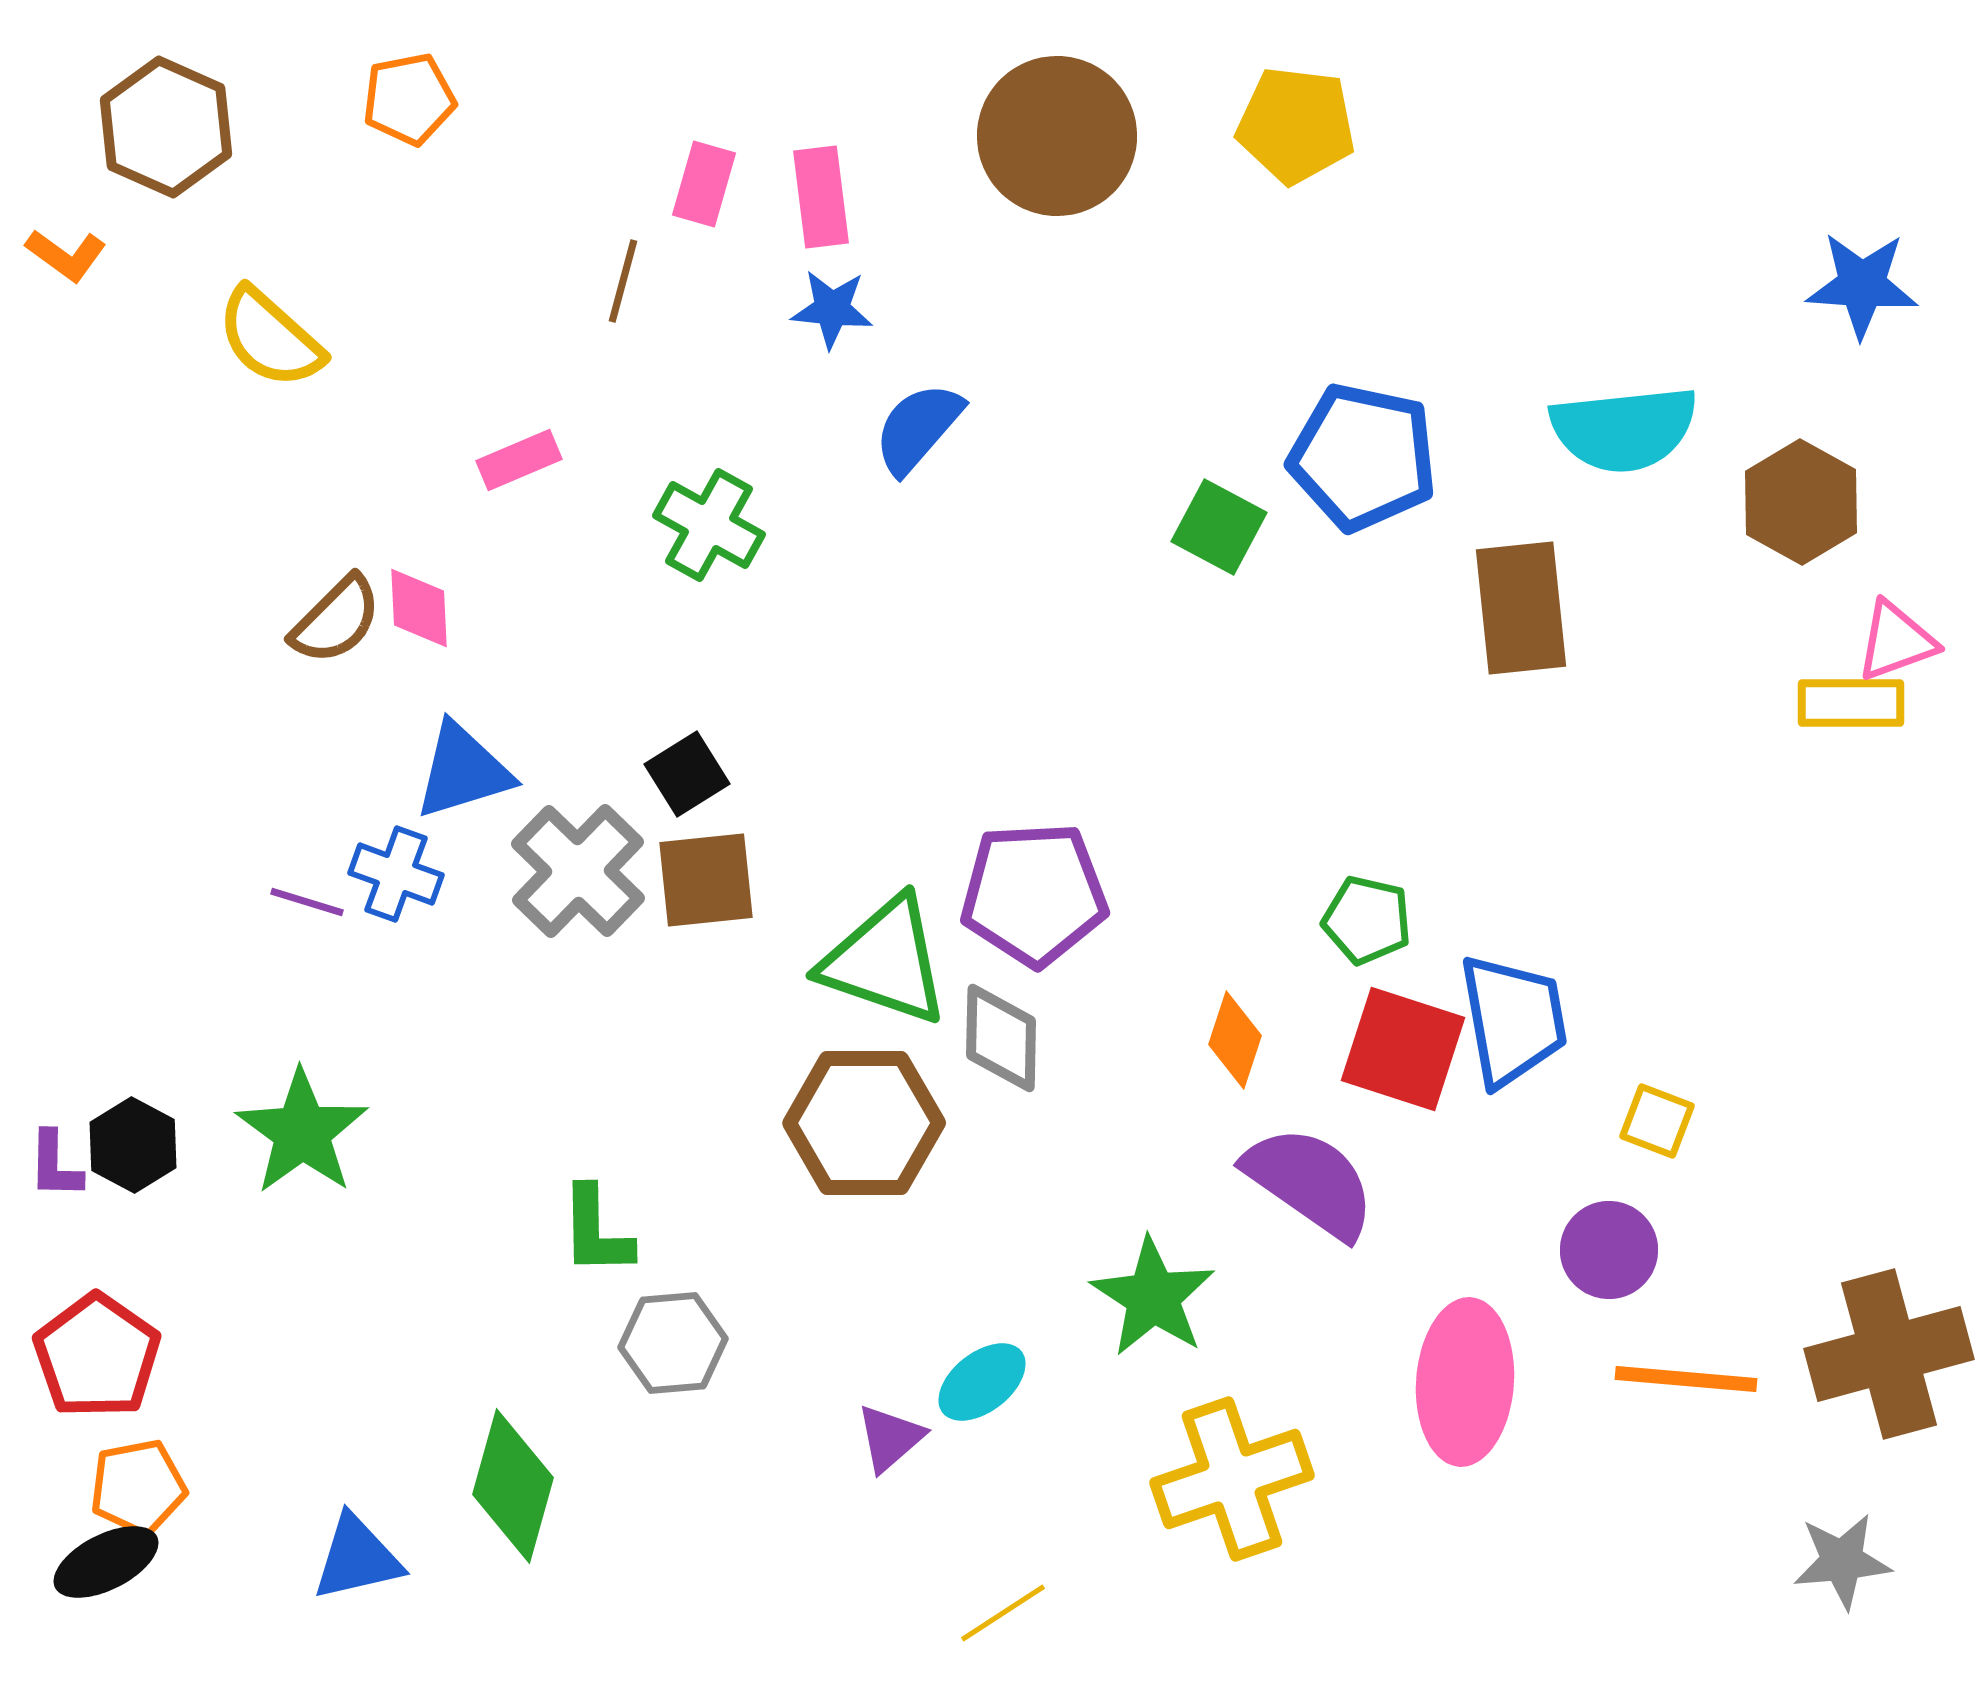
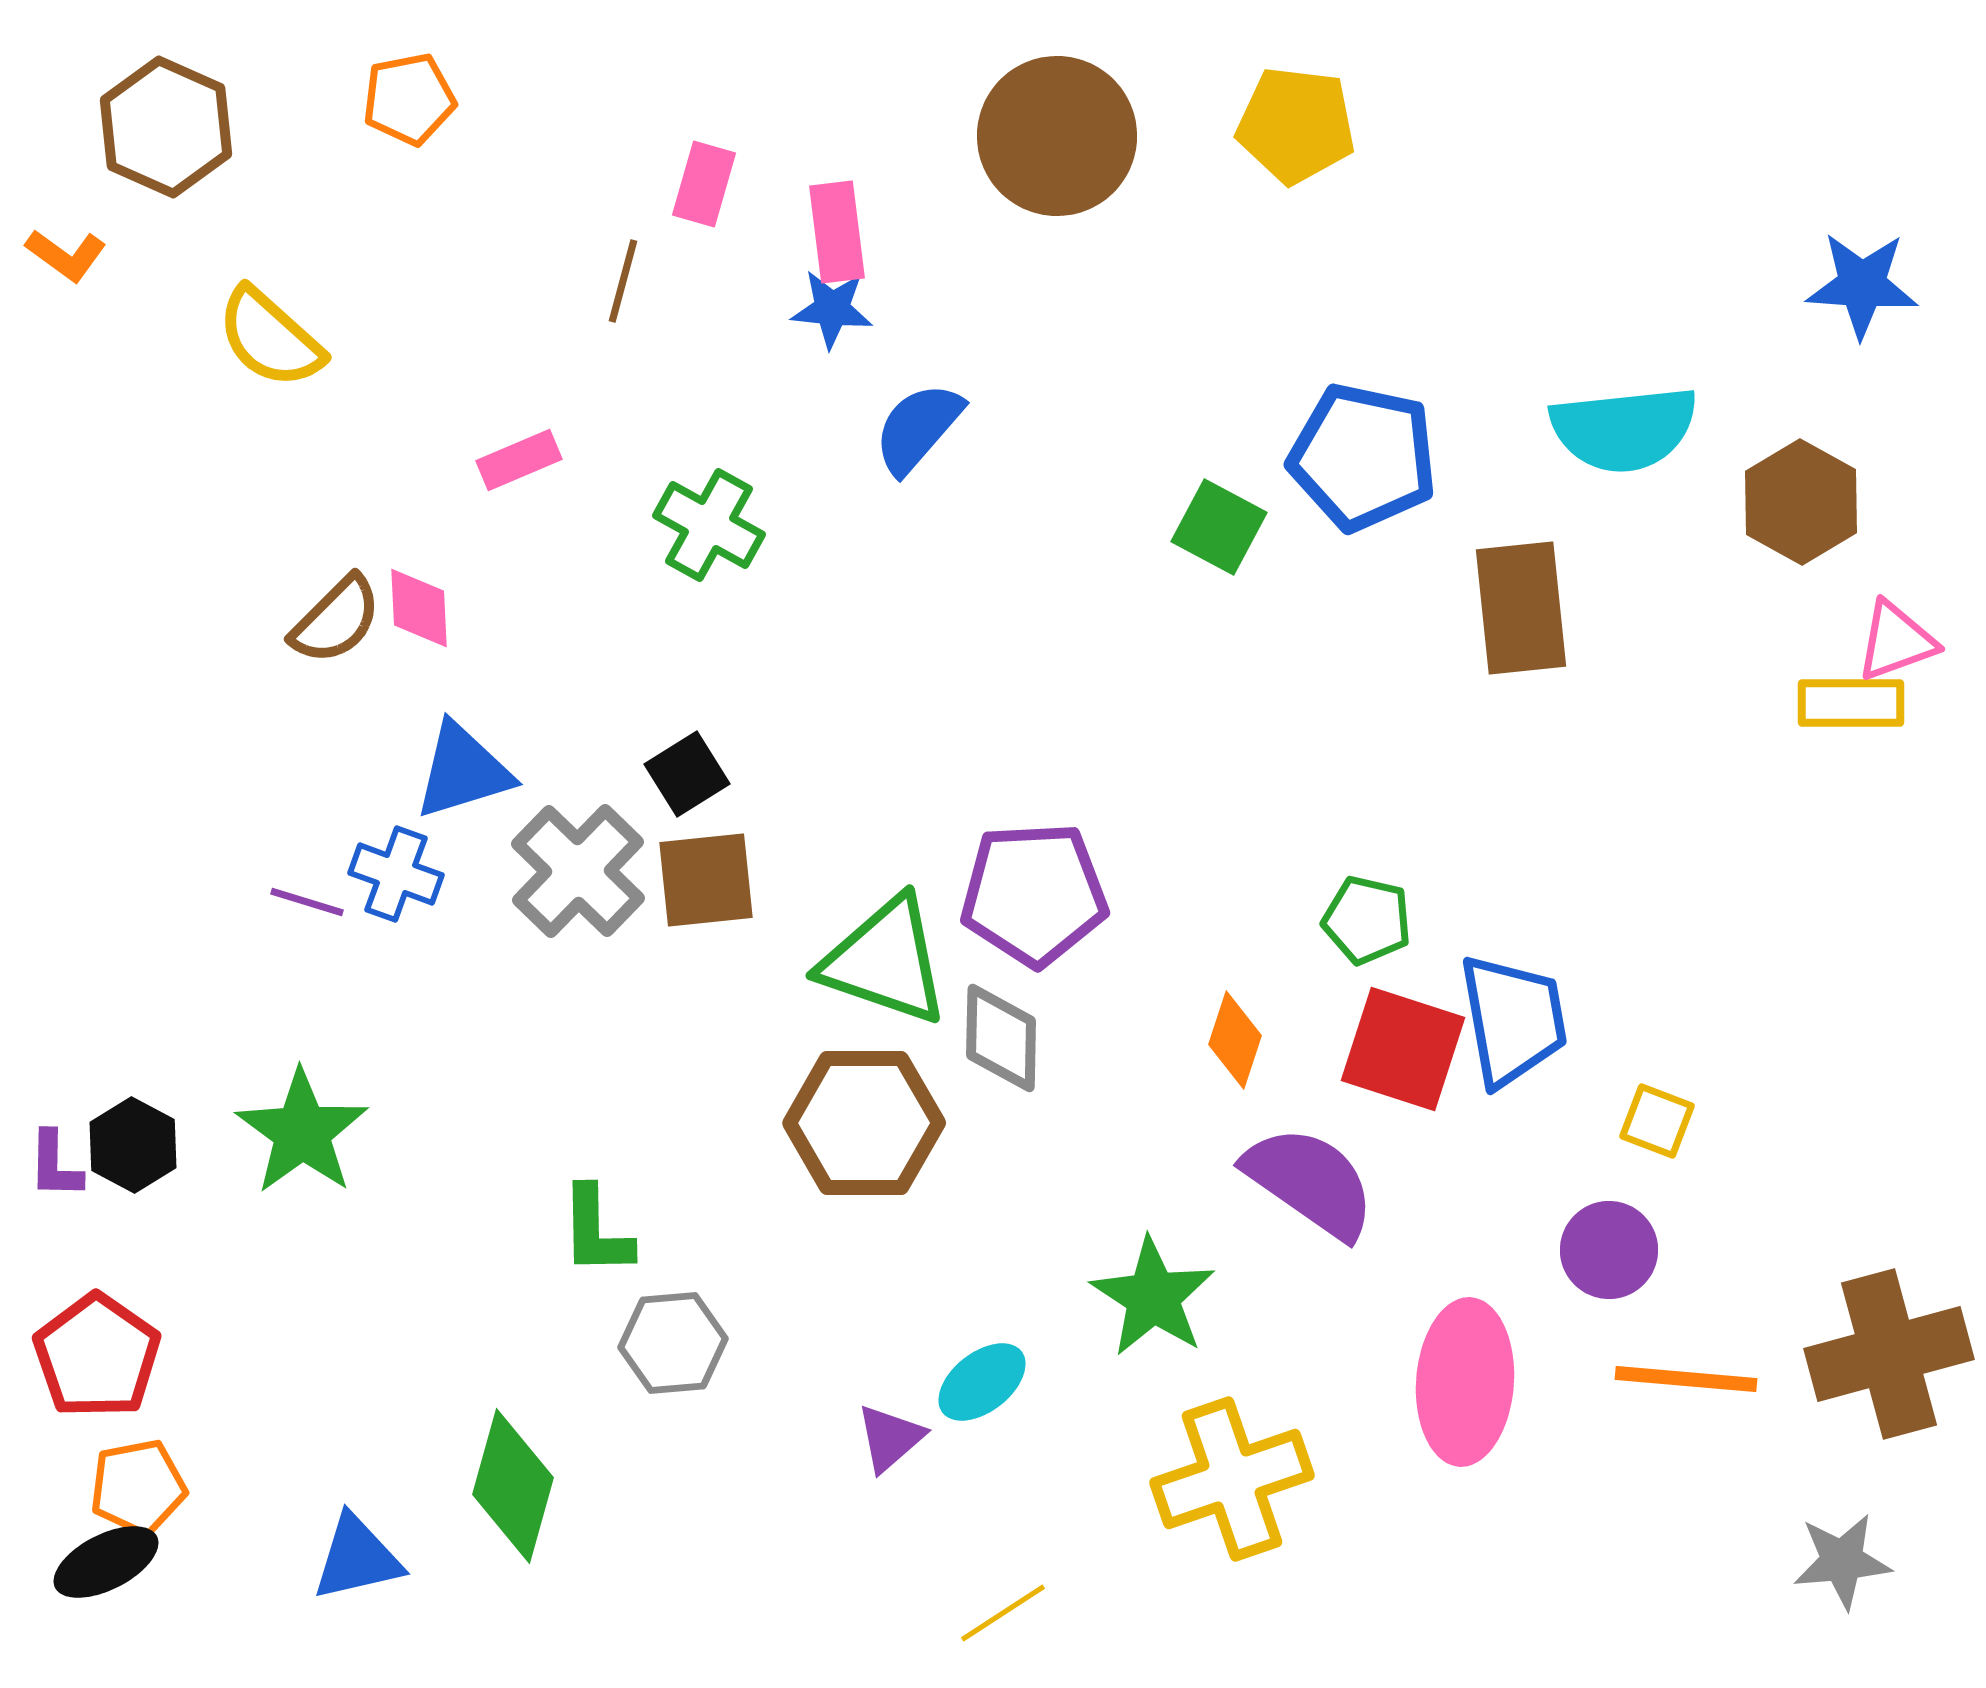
pink rectangle at (821, 197): moved 16 px right, 35 px down
